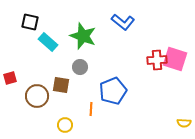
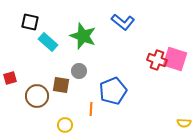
red cross: rotated 24 degrees clockwise
gray circle: moved 1 px left, 4 px down
